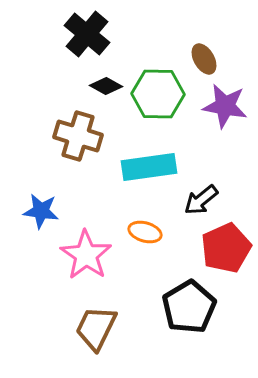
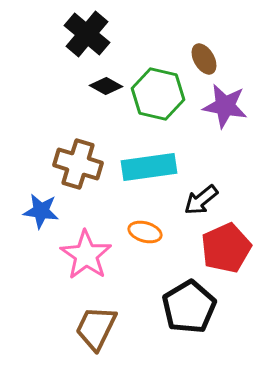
green hexagon: rotated 12 degrees clockwise
brown cross: moved 28 px down
